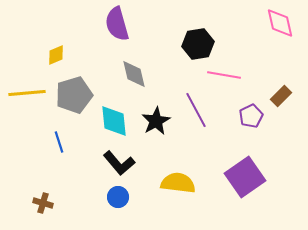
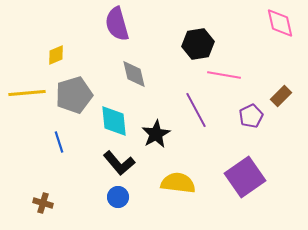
black star: moved 13 px down
